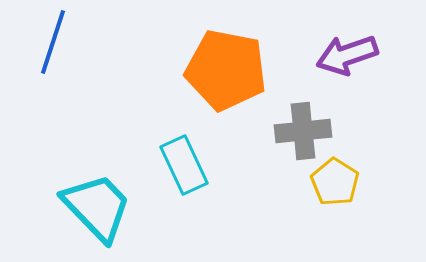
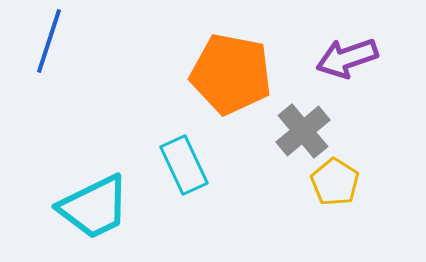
blue line: moved 4 px left, 1 px up
purple arrow: moved 3 px down
orange pentagon: moved 5 px right, 4 px down
gray cross: rotated 34 degrees counterclockwise
cyan trapezoid: moved 3 px left; rotated 108 degrees clockwise
